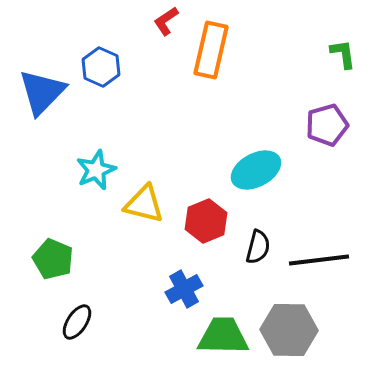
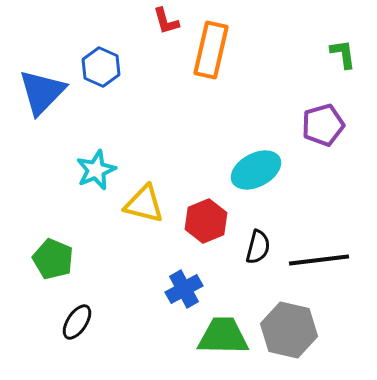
red L-shape: rotated 72 degrees counterclockwise
purple pentagon: moved 4 px left
gray hexagon: rotated 12 degrees clockwise
